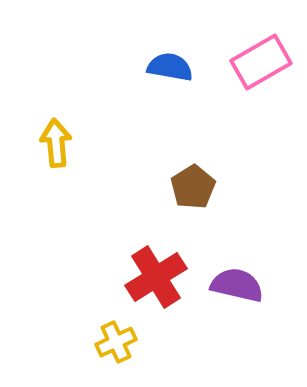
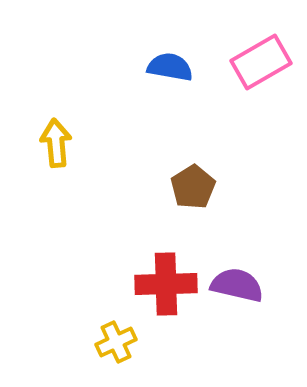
red cross: moved 10 px right, 7 px down; rotated 30 degrees clockwise
